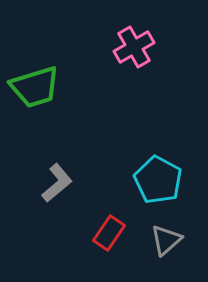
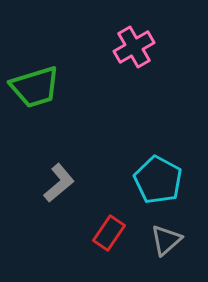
gray L-shape: moved 2 px right
